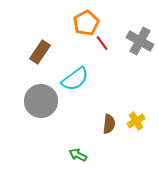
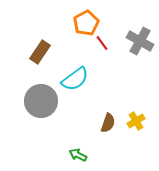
brown semicircle: moved 1 px left, 1 px up; rotated 12 degrees clockwise
